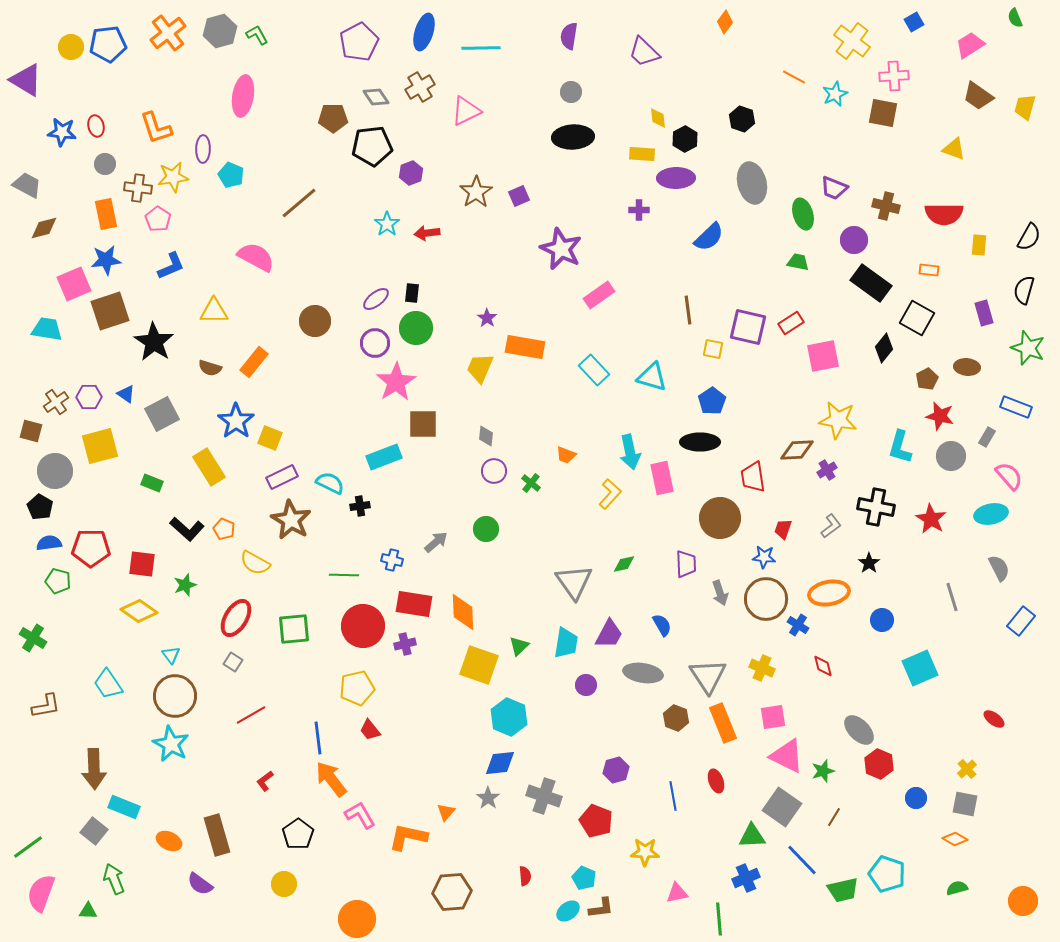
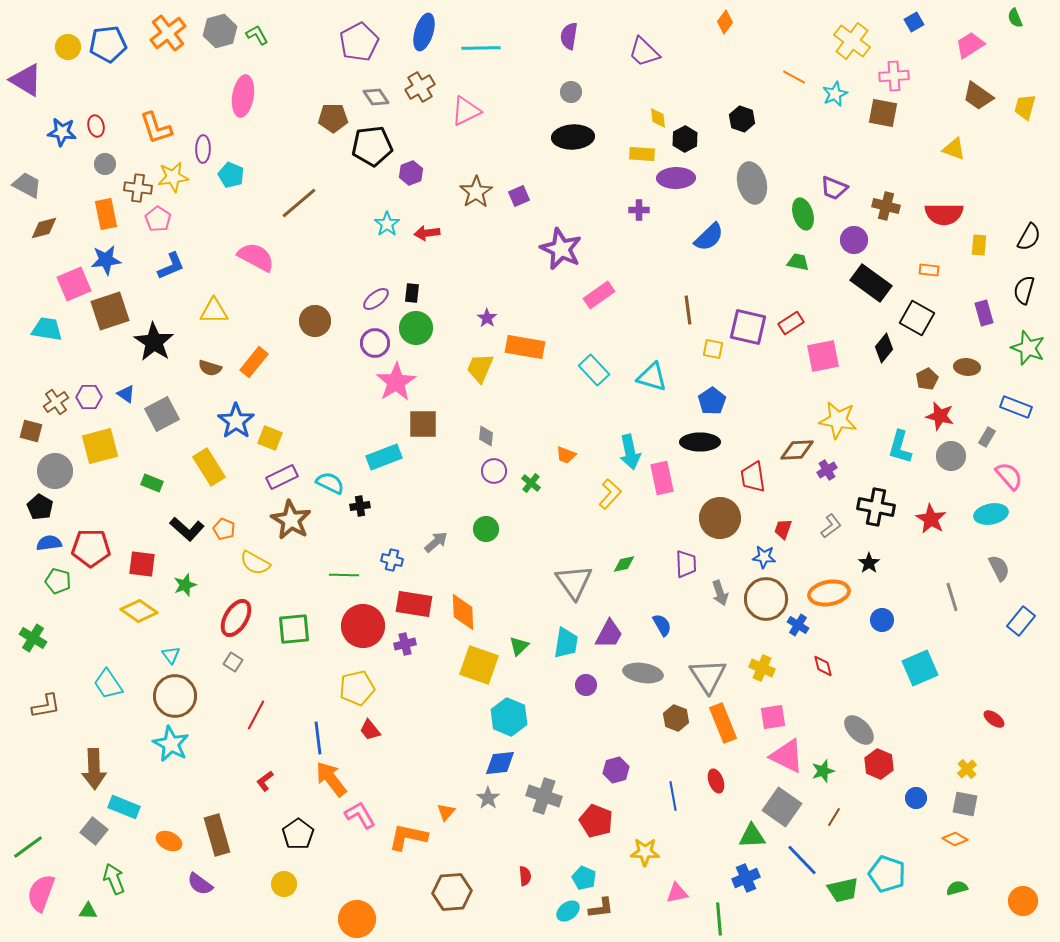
yellow circle at (71, 47): moved 3 px left
red line at (251, 715): moved 5 px right; rotated 32 degrees counterclockwise
